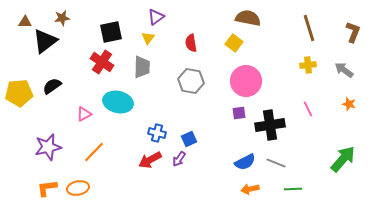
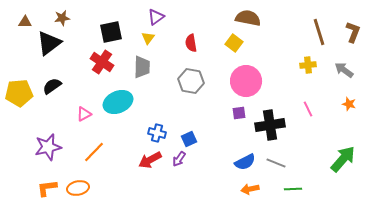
brown line: moved 10 px right, 4 px down
black triangle: moved 4 px right, 2 px down
cyan ellipse: rotated 36 degrees counterclockwise
